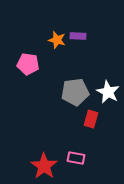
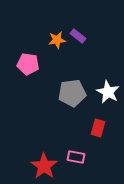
purple rectangle: rotated 35 degrees clockwise
orange star: rotated 24 degrees counterclockwise
gray pentagon: moved 3 px left, 1 px down
red rectangle: moved 7 px right, 9 px down
pink rectangle: moved 1 px up
